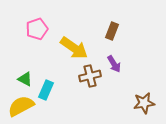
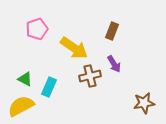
cyan rectangle: moved 3 px right, 3 px up
